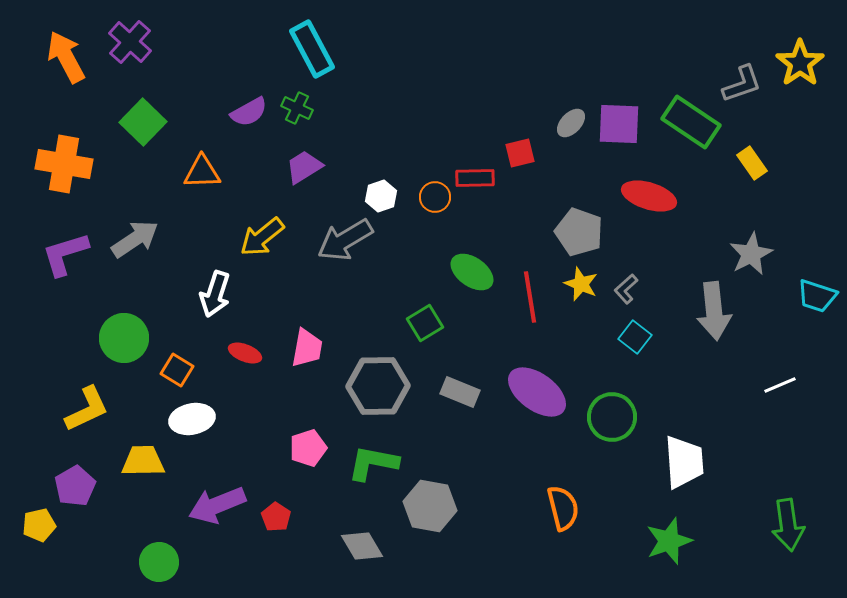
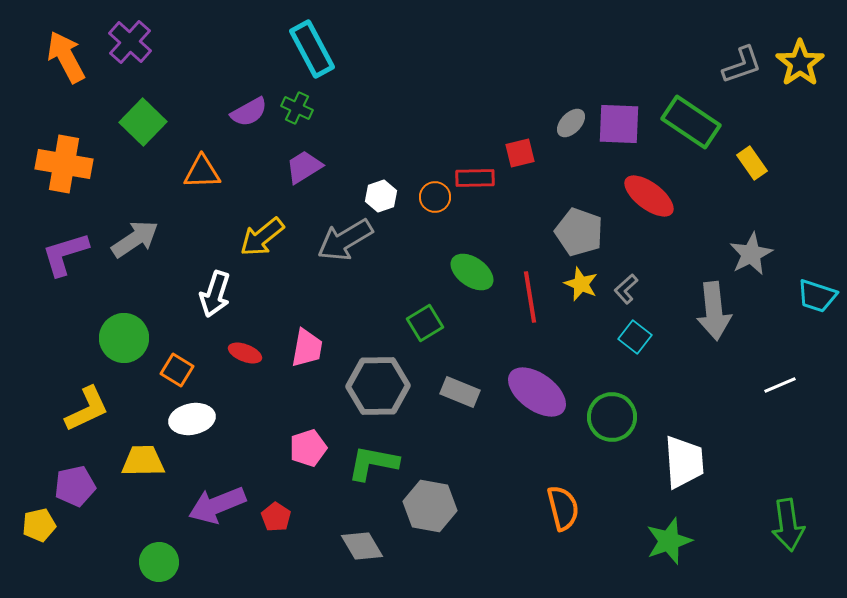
gray L-shape at (742, 84): moved 19 px up
red ellipse at (649, 196): rotated 20 degrees clockwise
purple pentagon at (75, 486): rotated 18 degrees clockwise
